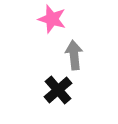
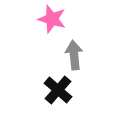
black cross: rotated 8 degrees counterclockwise
